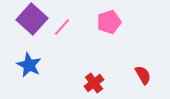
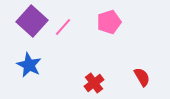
purple square: moved 2 px down
pink line: moved 1 px right
red semicircle: moved 1 px left, 2 px down
